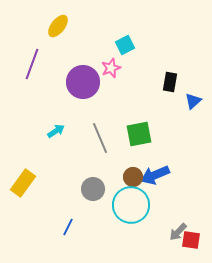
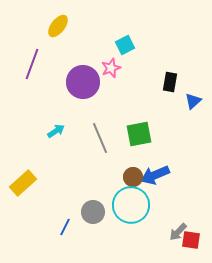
yellow rectangle: rotated 12 degrees clockwise
gray circle: moved 23 px down
blue line: moved 3 px left
